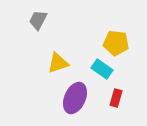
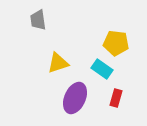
gray trapezoid: rotated 35 degrees counterclockwise
